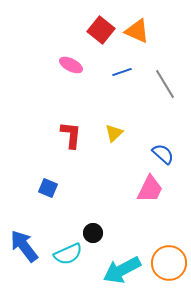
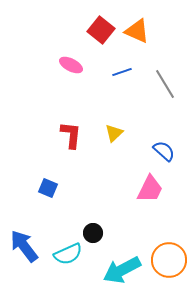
blue semicircle: moved 1 px right, 3 px up
orange circle: moved 3 px up
